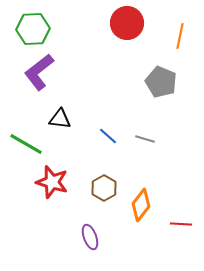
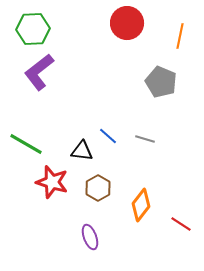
black triangle: moved 22 px right, 32 px down
brown hexagon: moved 6 px left
red line: rotated 30 degrees clockwise
